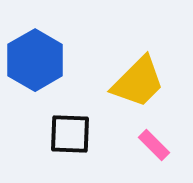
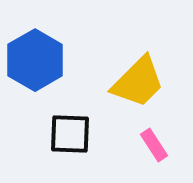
pink rectangle: rotated 12 degrees clockwise
